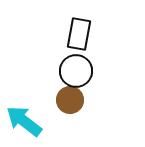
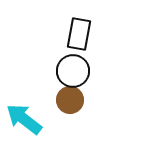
black circle: moved 3 px left
cyan arrow: moved 2 px up
